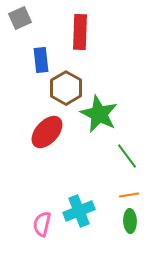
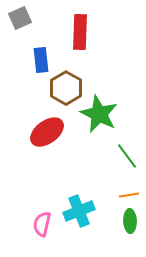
red ellipse: rotated 12 degrees clockwise
